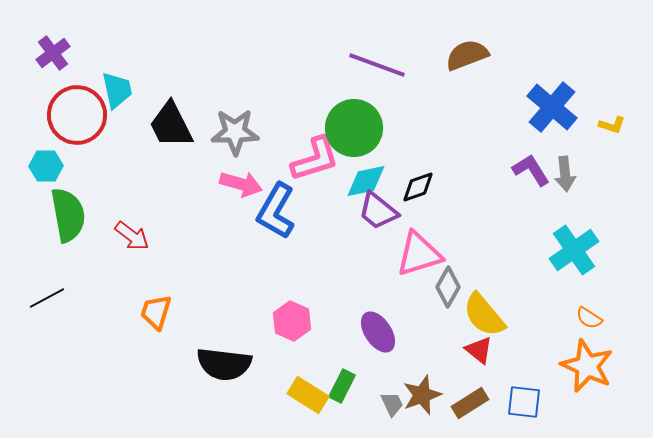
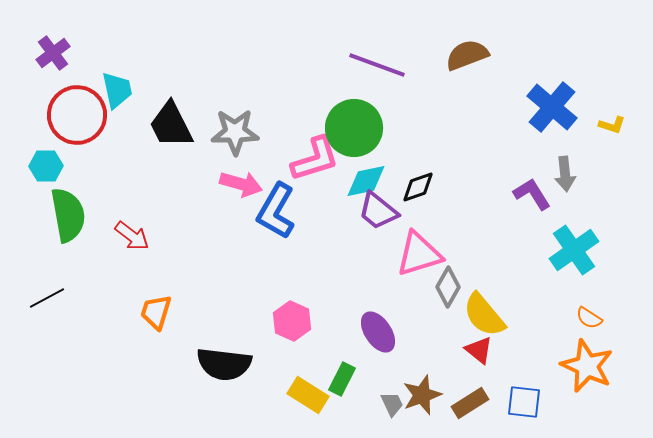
purple L-shape: moved 1 px right, 24 px down
green rectangle: moved 7 px up
